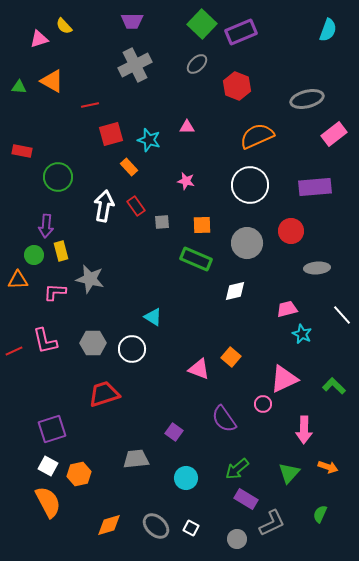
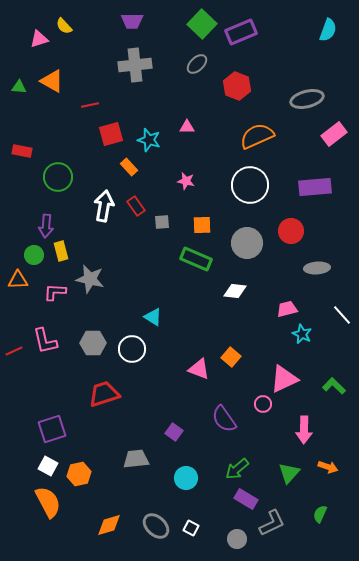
gray cross at (135, 65): rotated 20 degrees clockwise
white diamond at (235, 291): rotated 20 degrees clockwise
